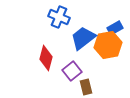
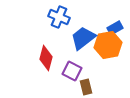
purple square: rotated 24 degrees counterclockwise
